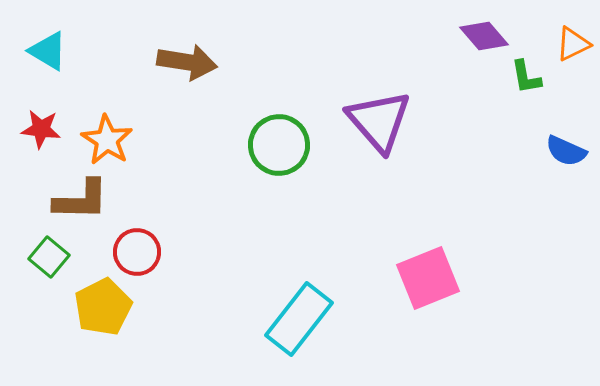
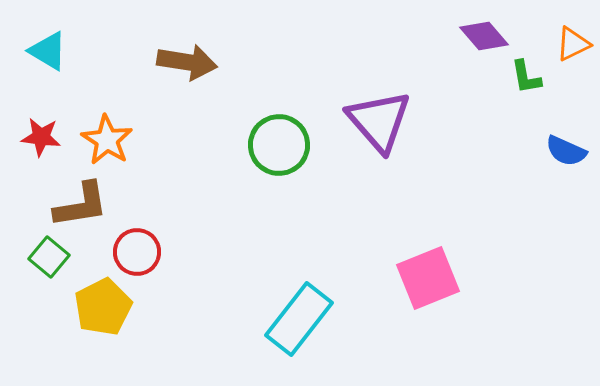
red star: moved 8 px down
brown L-shape: moved 5 px down; rotated 10 degrees counterclockwise
